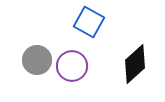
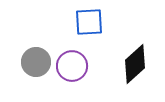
blue square: rotated 32 degrees counterclockwise
gray circle: moved 1 px left, 2 px down
